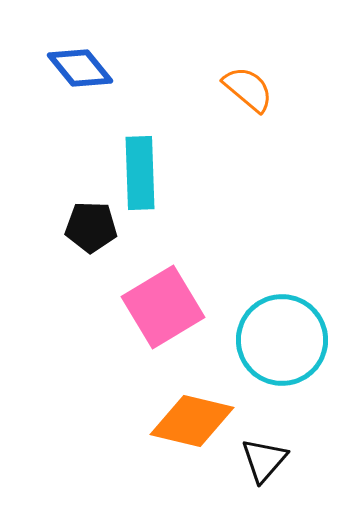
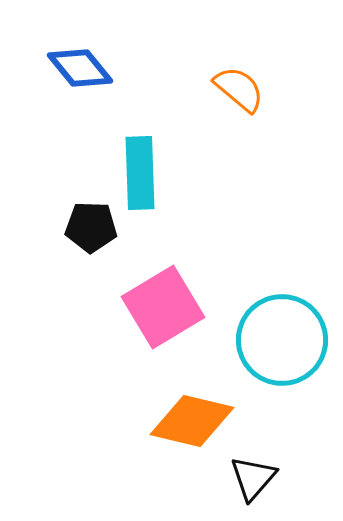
orange semicircle: moved 9 px left
black triangle: moved 11 px left, 18 px down
